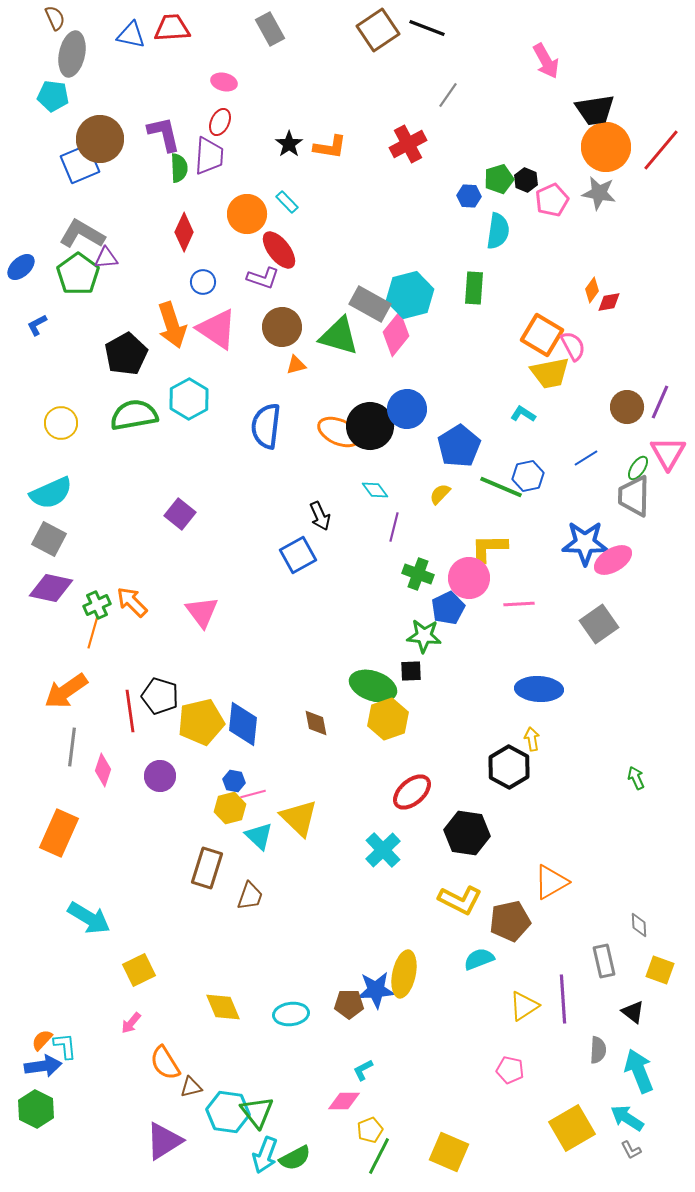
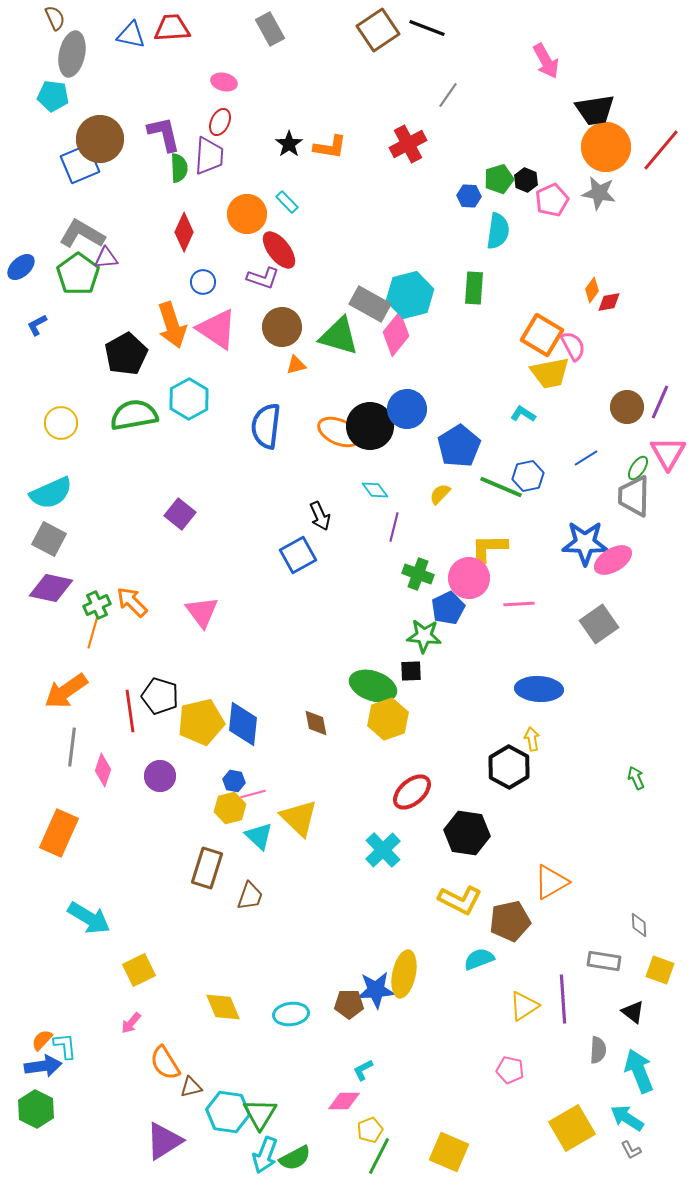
gray rectangle at (604, 961): rotated 68 degrees counterclockwise
green triangle at (257, 1112): moved 3 px right, 2 px down; rotated 9 degrees clockwise
